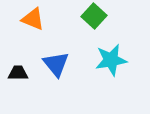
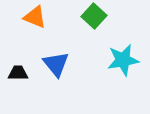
orange triangle: moved 2 px right, 2 px up
cyan star: moved 12 px right
